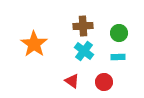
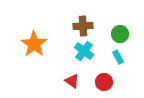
green circle: moved 1 px right, 1 px down
cyan rectangle: rotated 64 degrees clockwise
